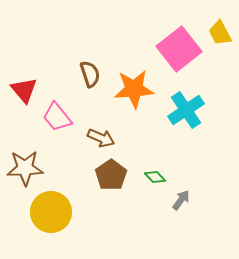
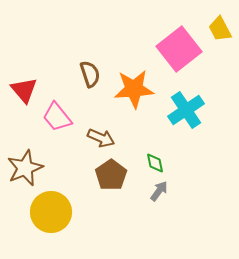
yellow trapezoid: moved 4 px up
brown star: rotated 21 degrees counterclockwise
green diamond: moved 14 px up; rotated 30 degrees clockwise
gray arrow: moved 22 px left, 9 px up
